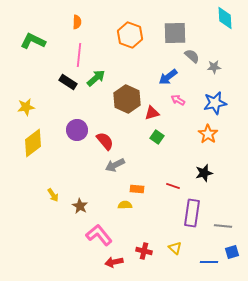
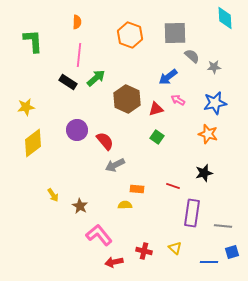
green L-shape: rotated 60 degrees clockwise
red triangle: moved 4 px right, 4 px up
orange star: rotated 18 degrees counterclockwise
